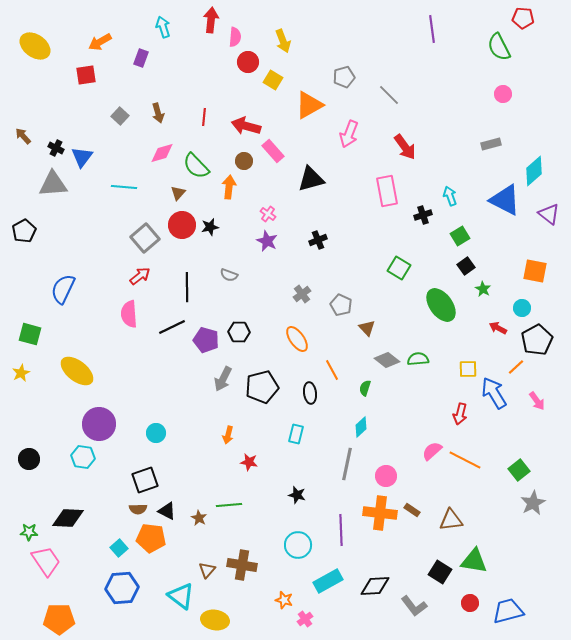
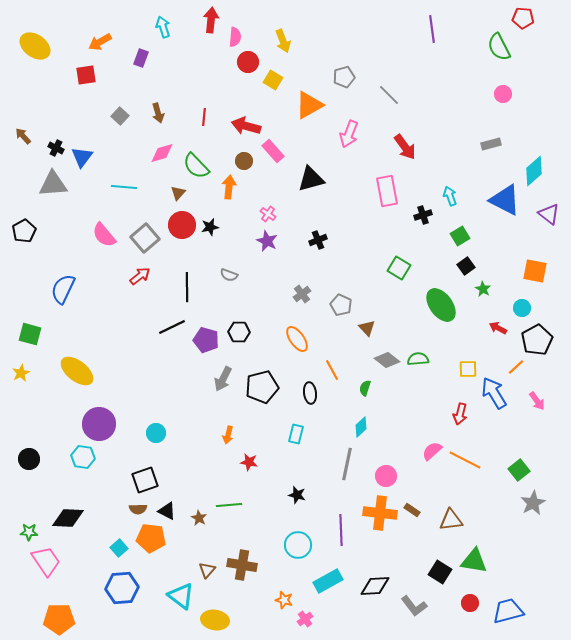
pink semicircle at (129, 314): moved 25 px left, 79 px up; rotated 36 degrees counterclockwise
